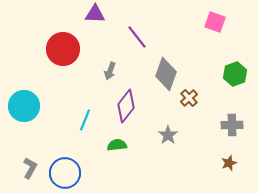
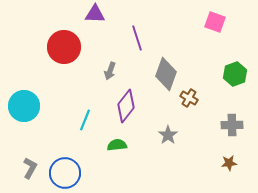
purple line: moved 1 px down; rotated 20 degrees clockwise
red circle: moved 1 px right, 2 px up
brown cross: rotated 18 degrees counterclockwise
brown star: rotated 14 degrees clockwise
